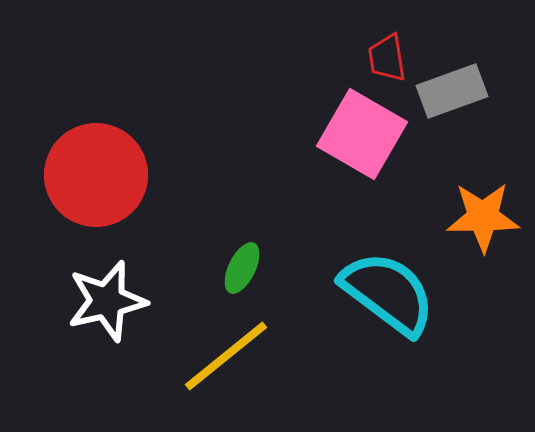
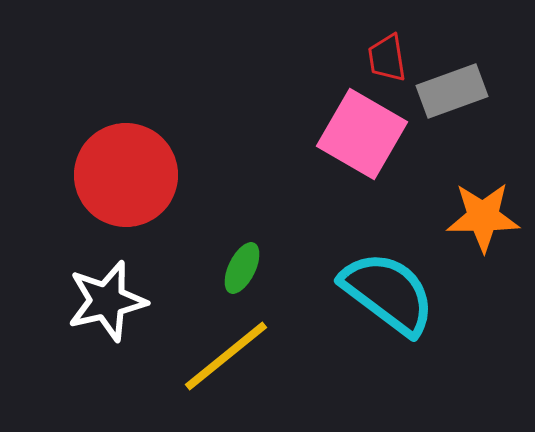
red circle: moved 30 px right
